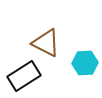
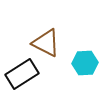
black rectangle: moved 2 px left, 2 px up
